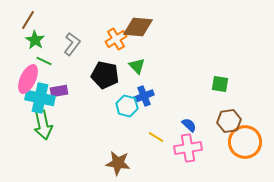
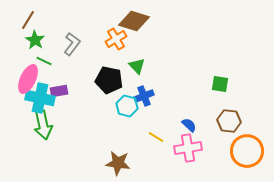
brown diamond: moved 4 px left, 6 px up; rotated 12 degrees clockwise
black pentagon: moved 4 px right, 5 px down
brown hexagon: rotated 15 degrees clockwise
orange circle: moved 2 px right, 9 px down
